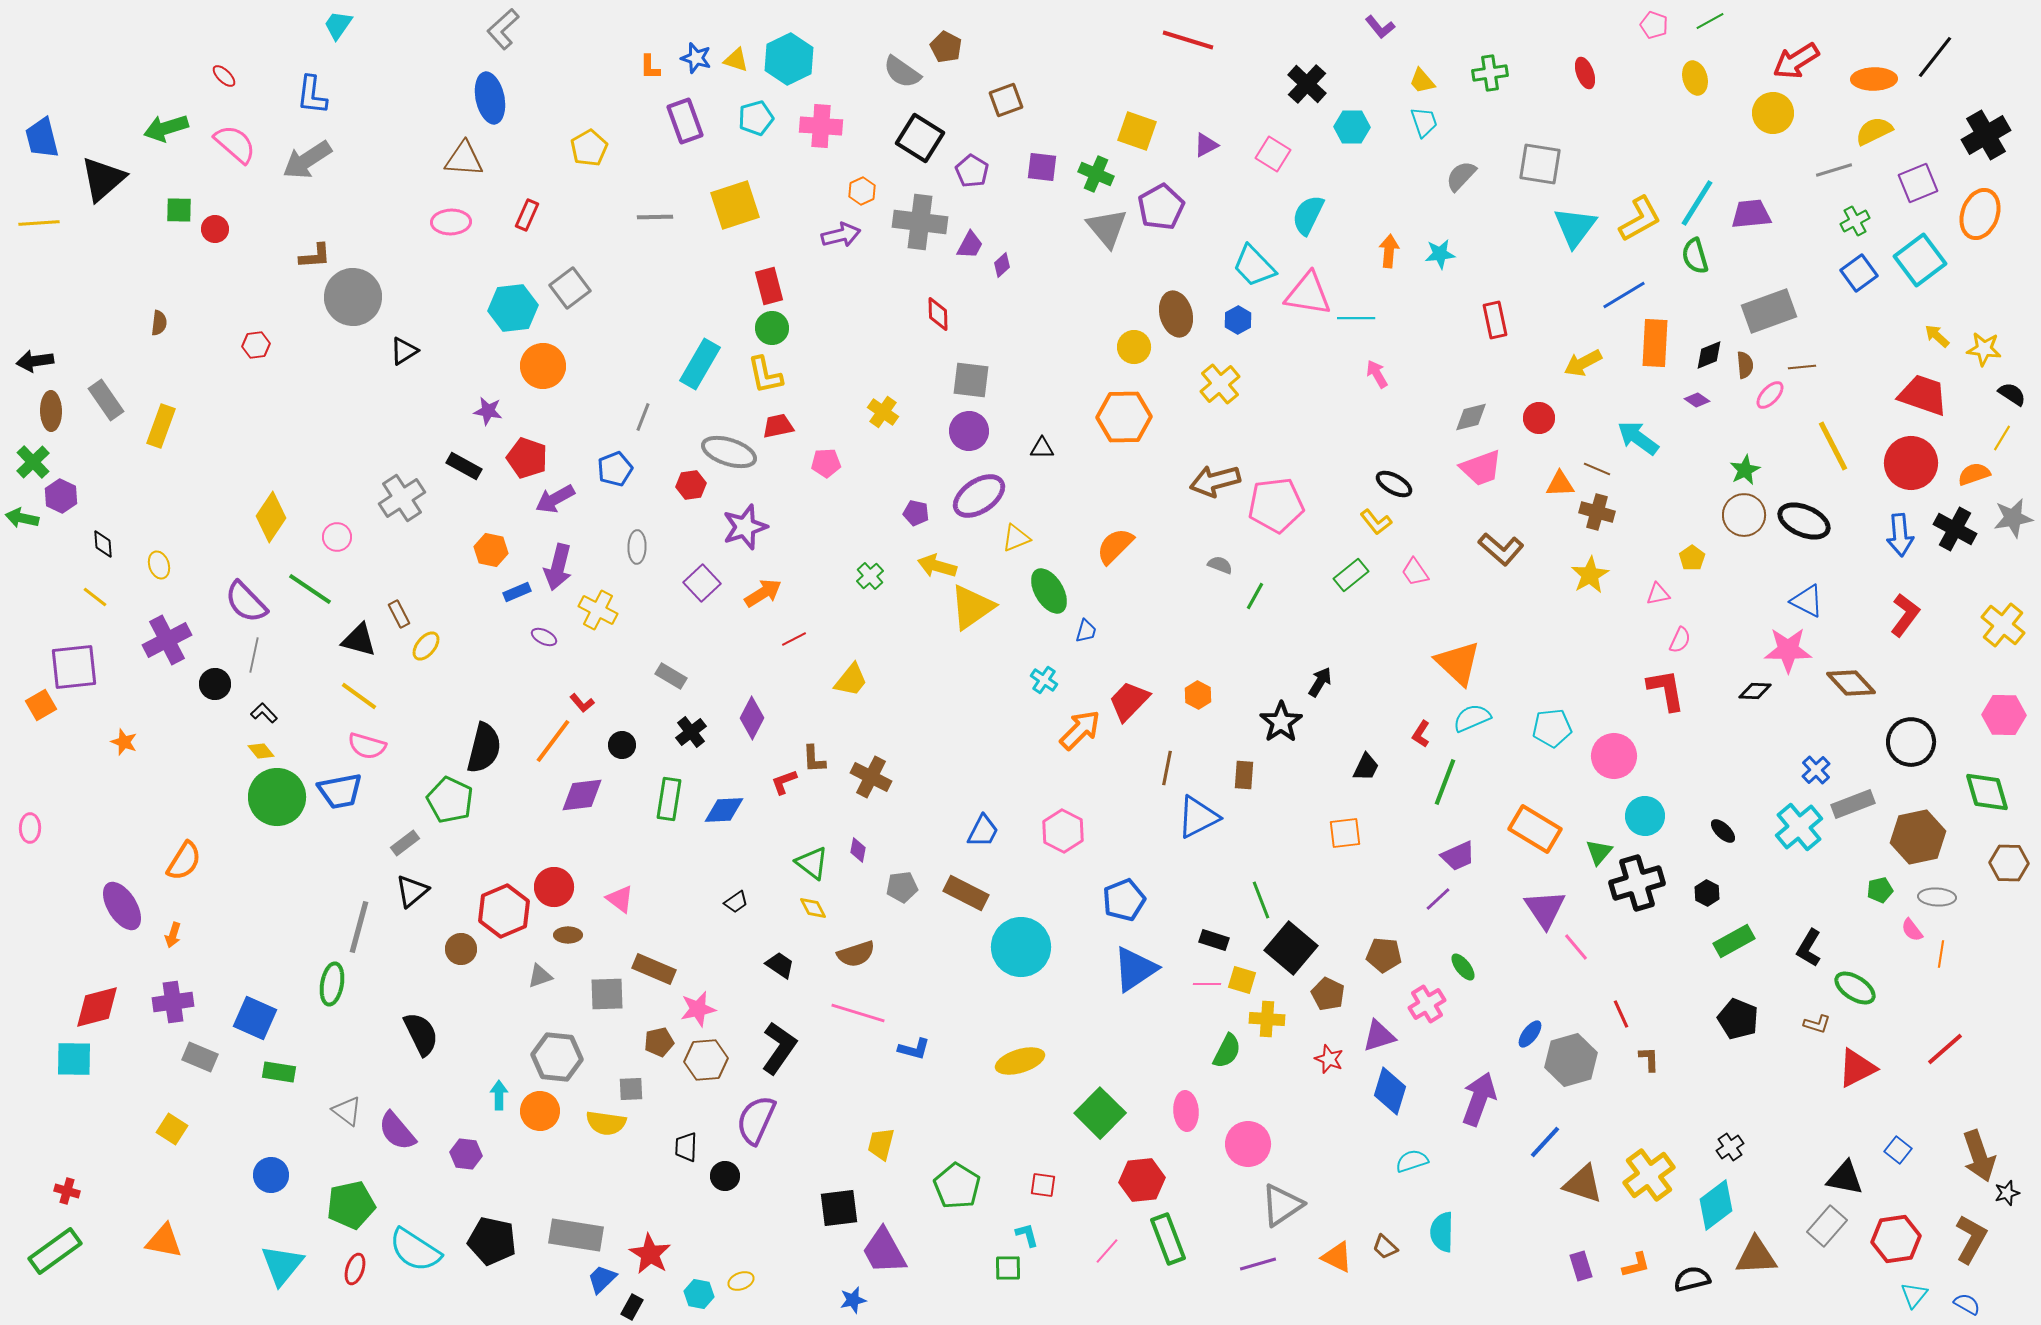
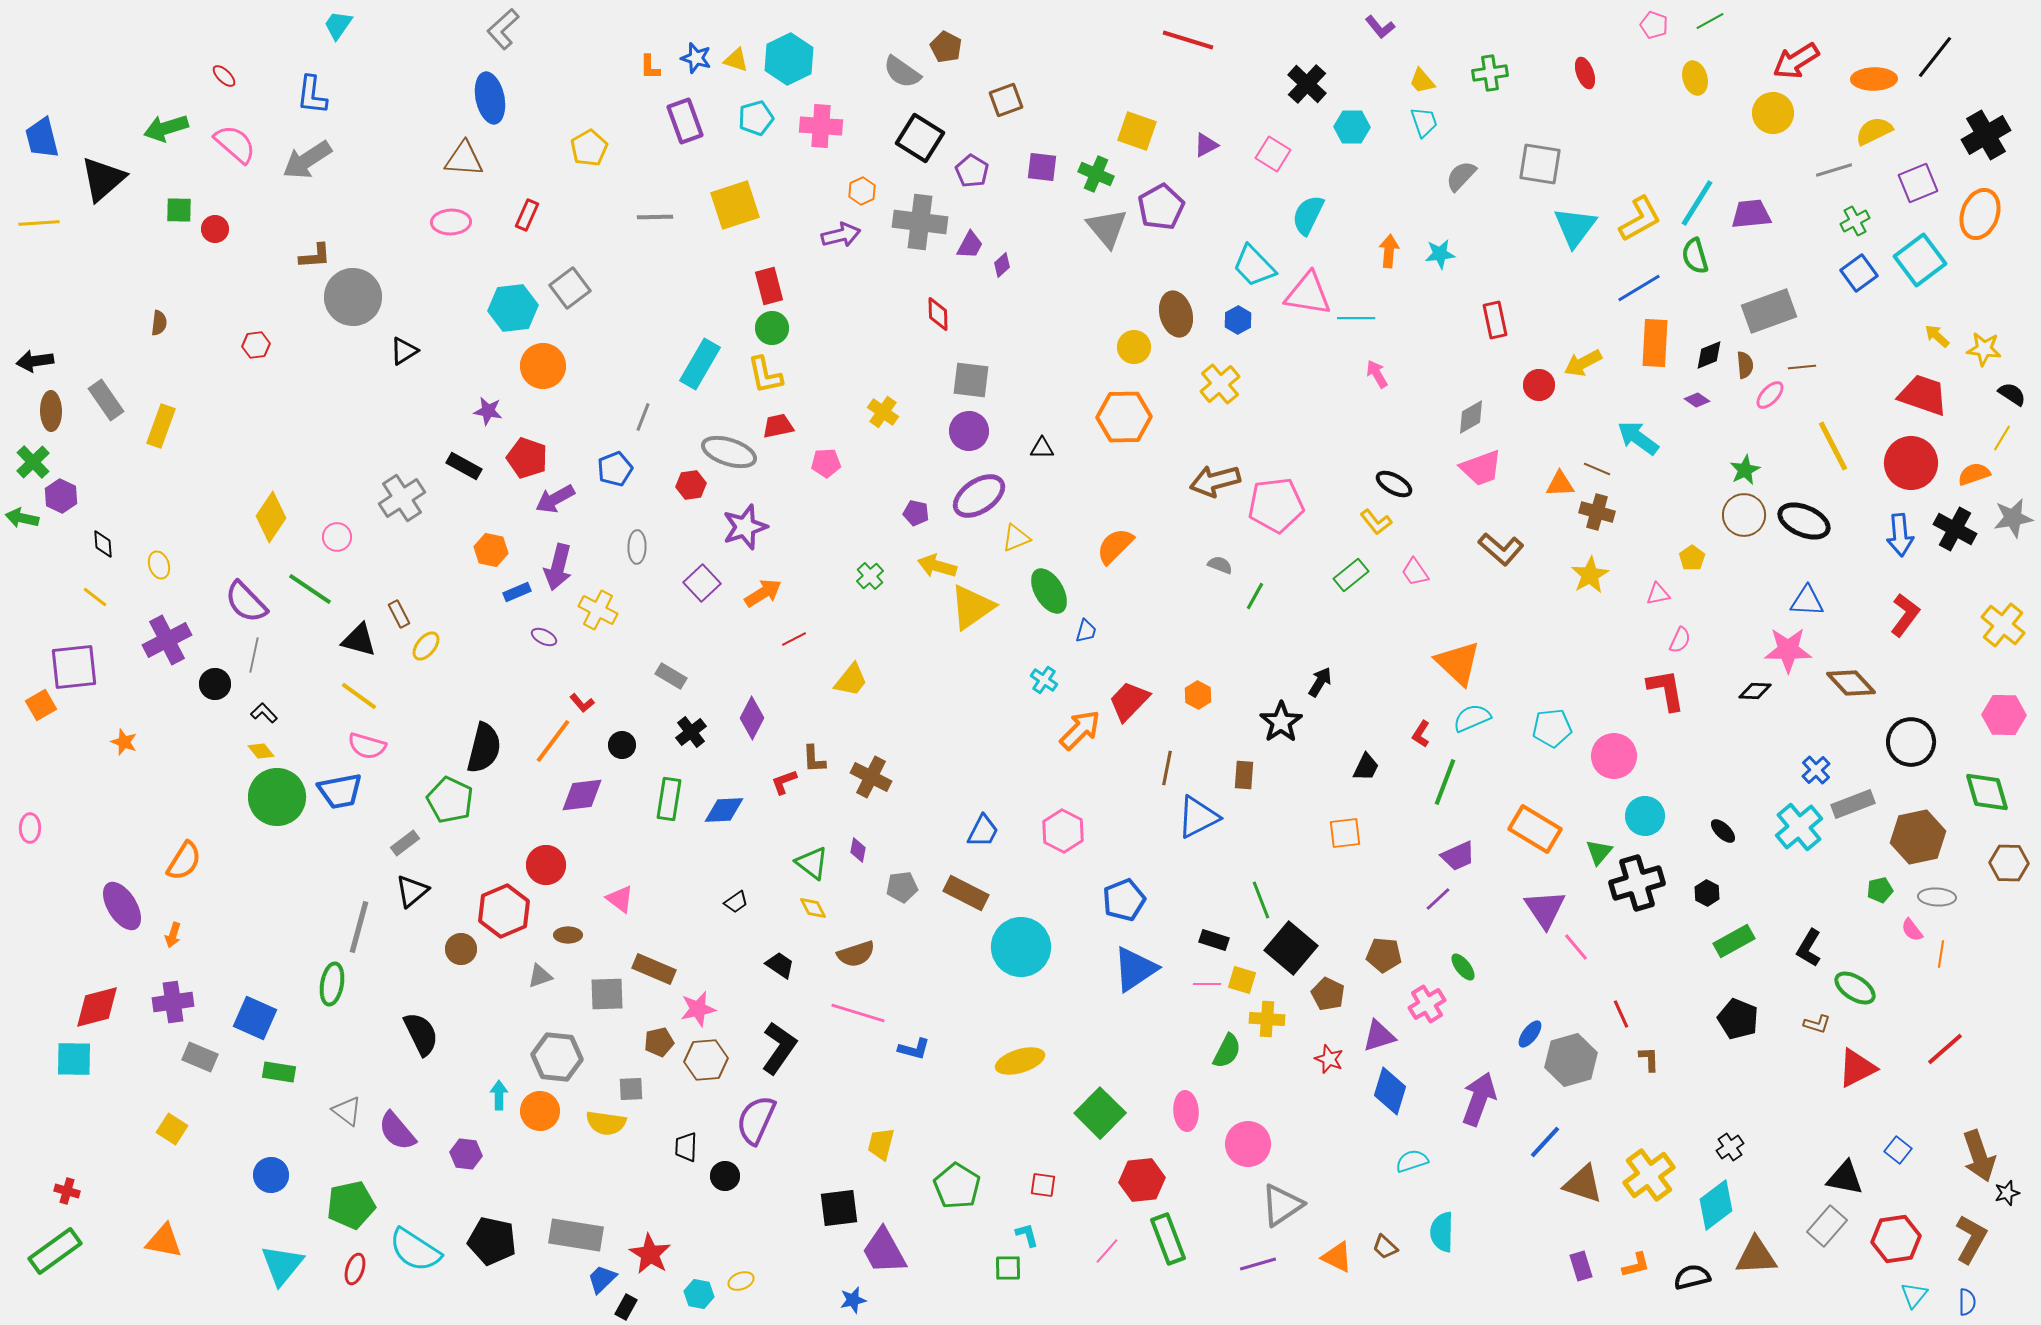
blue line at (1624, 295): moved 15 px right, 7 px up
gray diamond at (1471, 417): rotated 15 degrees counterclockwise
red circle at (1539, 418): moved 33 px up
blue triangle at (1807, 601): rotated 24 degrees counterclockwise
red circle at (554, 887): moved 8 px left, 22 px up
black semicircle at (1692, 1279): moved 2 px up
blue semicircle at (1967, 1304): moved 2 px up; rotated 60 degrees clockwise
black rectangle at (632, 1307): moved 6 px left
